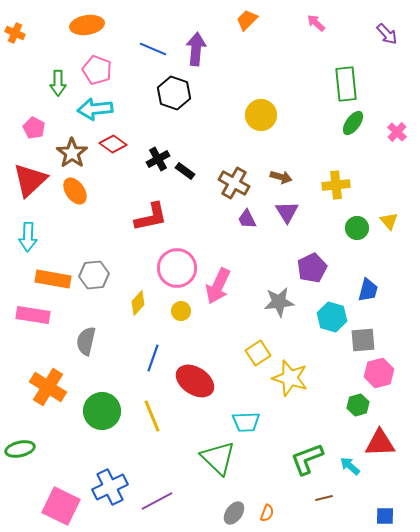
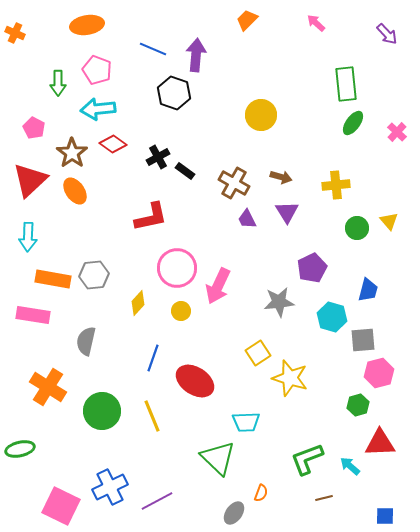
purple arrow at (196, 49): moved 6 px down
cyan arrow at (95, 109): moved 3 px right
black cross at (158, 159): moved 2 px up
orange semicircle at (267, 513): moved 6 px left, 20 px up
